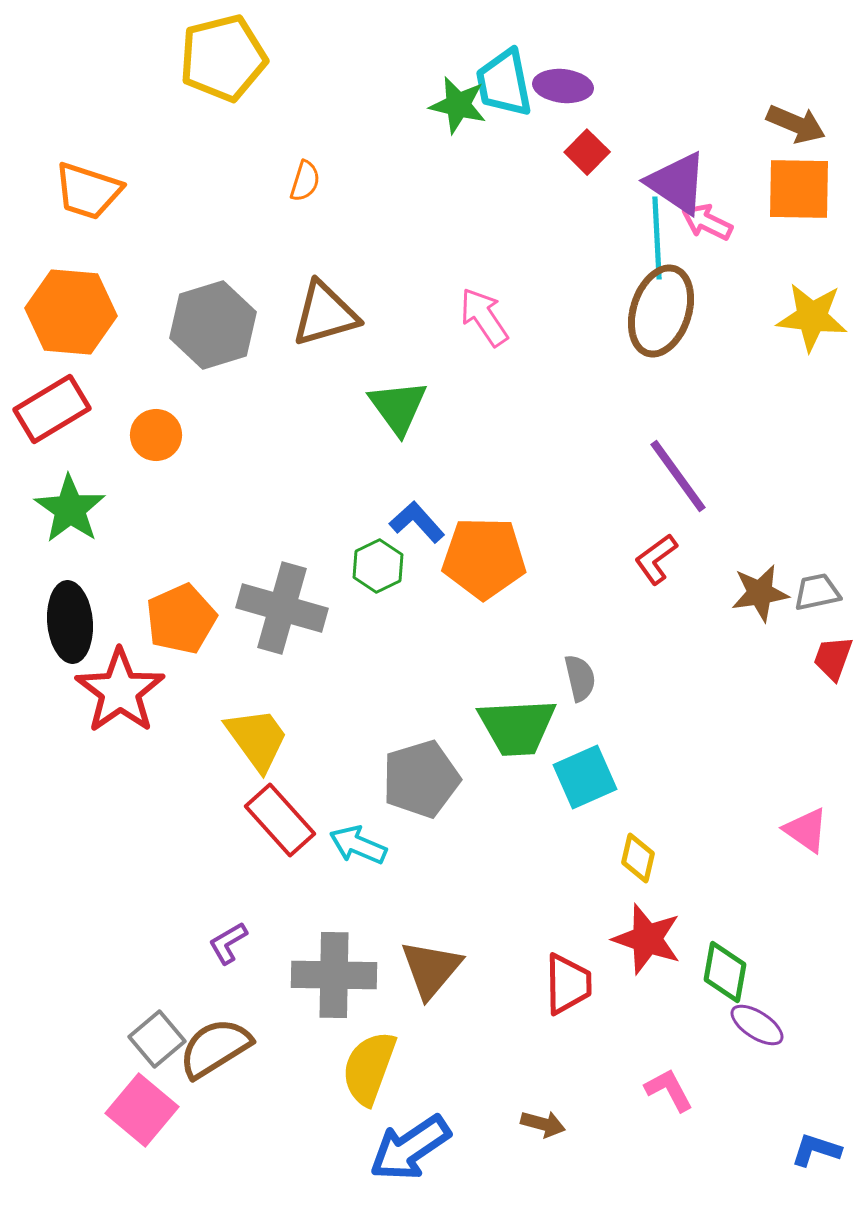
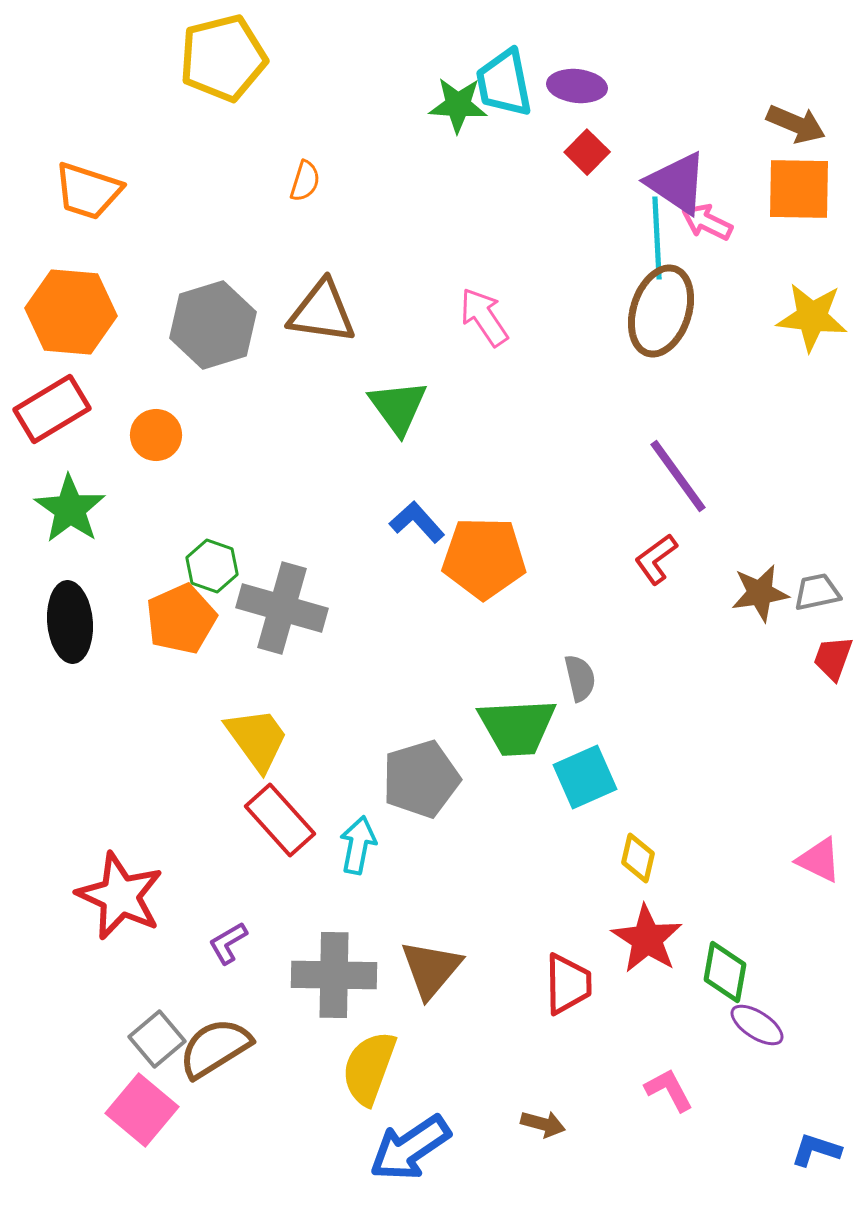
purple ellipse at (563, 86): moved 14 px right
green star at (458, 105): rotated 10 degrees counterclockwise
brown triangle at (325, 314): moved 3 px left, 2 px up; rotated 24 degrees clockwise
green hexagon at (378, 566): moved 166 px left; rotated 15 degrees counterclockwise
red star at (120, 691): moved 205 px down; rotated 12 degrees counterclockwise
pink triangle at (806, 830): moved 13 px right, 30 px down; rotated 9 degrees counterclockwise
cyan arrow at (358, 845): rotated 78 degrees clockwise
red star at (647, 939): rotated 14 degrees clockwise
